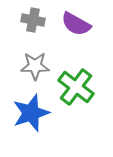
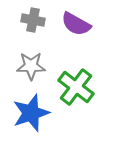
gray star: moved 4 px left
